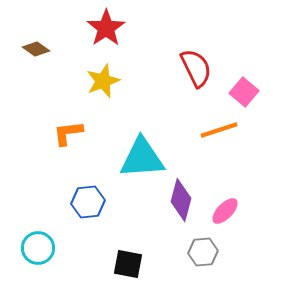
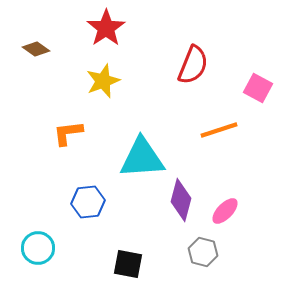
red semicircle: moved 3 px left, 3 px up; rotated 48 degrees clockwise
pink square: moved 14 px right, 4 px up; rotated 12 degrees counterclockwise
gray hexagon: rotated 20 degrees clockwise
